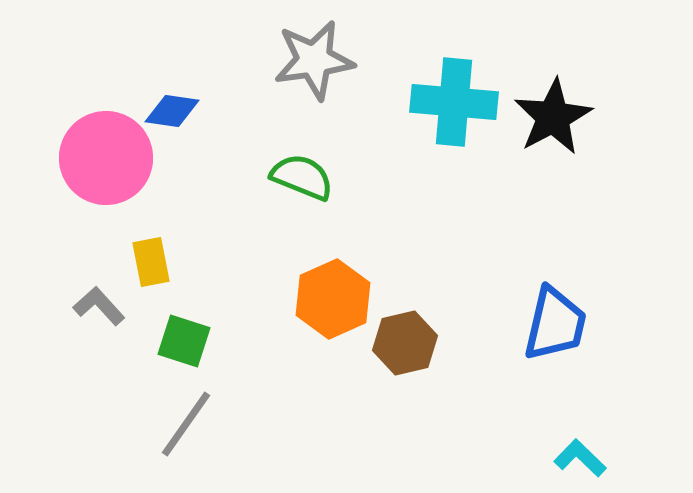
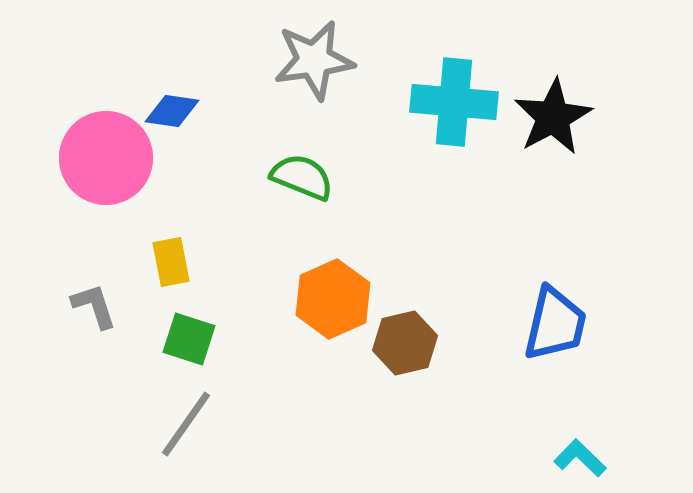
yellow rectangle: moved 20 px right
gray L-shape: moved 5 px left; rotated 24 degrees clockwise
green square: moved 5 px right, 2 px up
